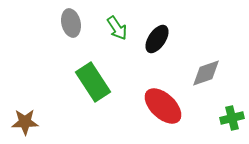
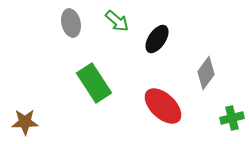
green arrow: moved 7 px up; rotated 15 degrees counterclockwise
gray diamond: rotated 36 degrees counterclockwise
green rectangle: moved 1 px right, 1 px down
